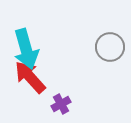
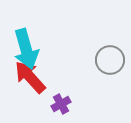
gray circle: moved 13 px down
